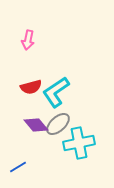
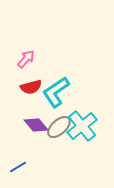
pink arrow: moved 2 px left, 19 px down; rotated 150 degrees counterclockwise
gray ellipse: moved 1 px right, 3 px down
cyan cross: moved 3 px right, 17 px up; rotated 28 degrees counterclockwise
